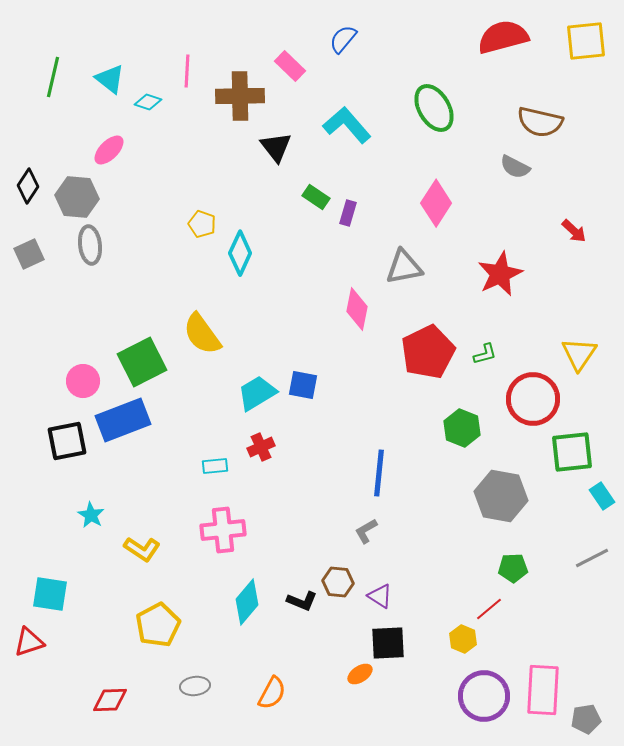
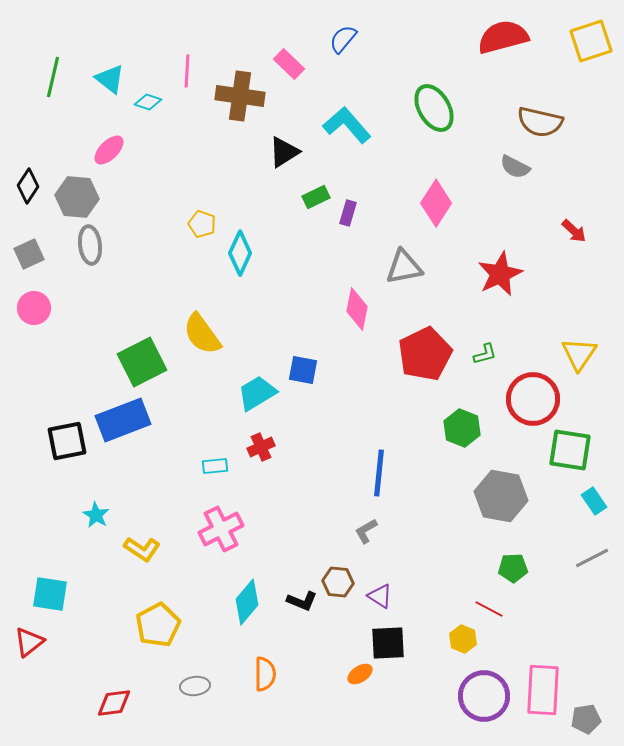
yellow square at (586, 41): moved 5 px right; rotated 12 degrees counterclockwise
pink rectangle at (290, 66): moved 1 px left, 2 px up
brown cross at (240, 96): rotated 9 degrees clockwise
black triangle at (276, 147): moved 8 px right, 5 px down; rotated 36 degrees clockwise
green rectangle at (316, 197): rotated 60 degrees counterclockwise
red pentagon at (428, 352): moved 3 px left, 2 px down
pink circle at (83, 381): moved 49 px left, 73 px up
blue square at (303, 385): moved 15 px up
green square at (572, 452): moved 2 px left, 2 px up; rotated 15 degrees clockwise
cyan rectangle at (602, 496): moved 8 px left, 5 px down
cyan star at (91, 515): moved 5 px right
pink cross at (223, 530): moved 2 px left, 1 px up; rotated 21 degrees counterclockwise
red line at (489, 609): rotated 68 degrees clockwise
red triangle at (29, 642): rotated 20 degrees counterclockwise
orange semicircle at (272, 693): moved 7 px left, 19 px up; rotated 28 degrees counterclockwise
red diamond at (110, 700): moved 4 px right, 3 px down; rotated 6 degrees counterclockwise
